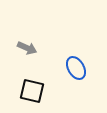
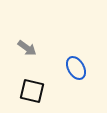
gray arrow: rotated 12 degrees clockwise
